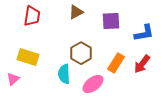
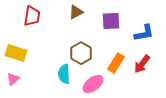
yellow rectangle: moved 12 px left, 4 px up
